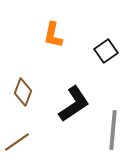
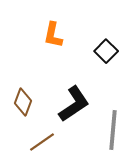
black square: rotated 10 degrees counterclockwise
brown diamond: moved 10 px down
brown line: moved 25 px right
